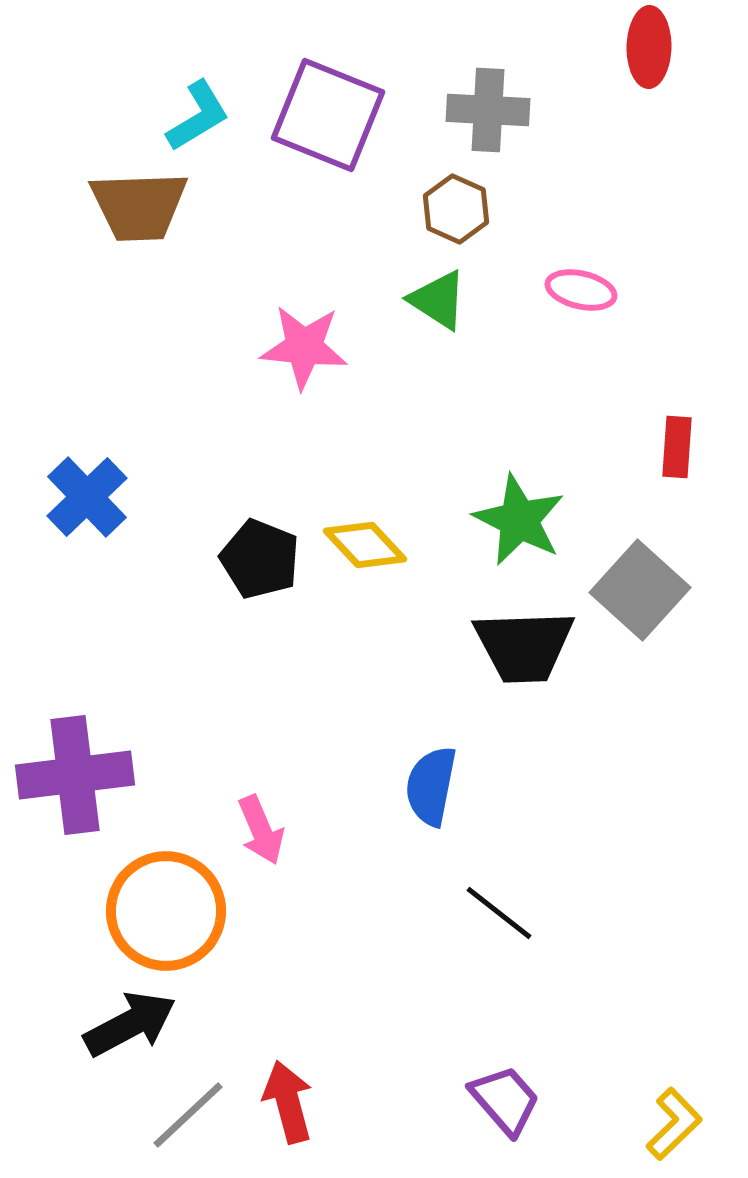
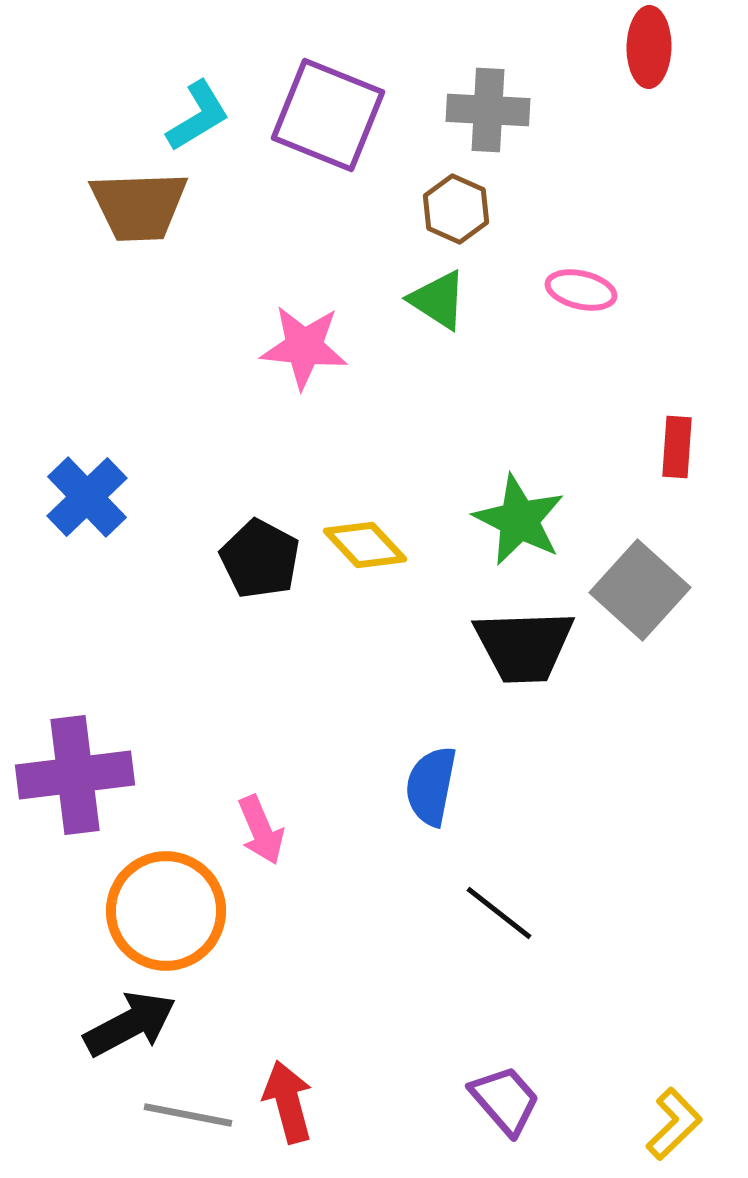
black pentagon: rotated 6 degrees clockwise
gray line: rotated 54 degrees clockwise
